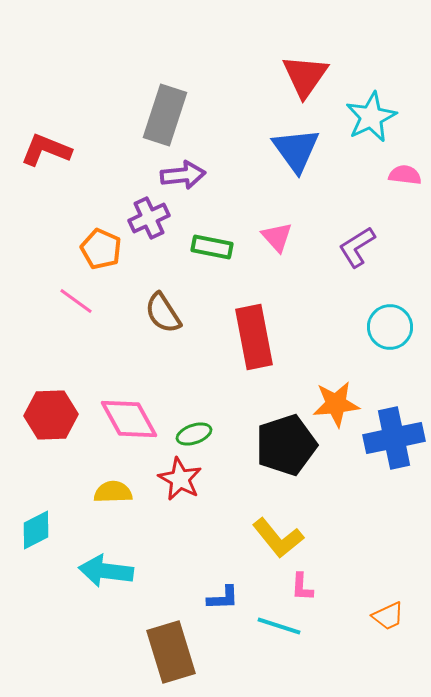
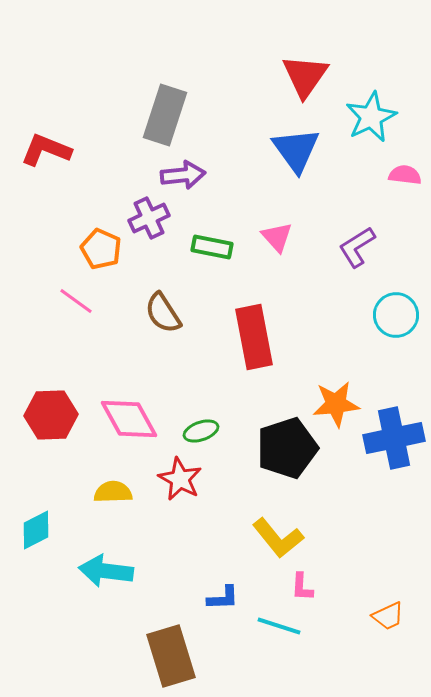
cyan circle: moved 6 px right, 12 px up
green ellipse: moved 7 px right, 3 px up
black pentagon: moved 1 px right, 3 px down
brown rectangle: moved 4 px down
